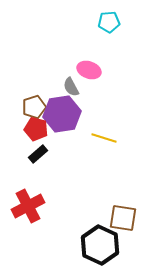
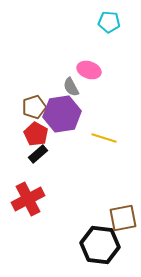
cyan pentagon: rotated 10 degrees clockwise
red pentagon: moved 5 px down; rotated 15 degrees clockwise
red cross: moved 7 px up
brown square: rotated 20 degrees counterclockwise
black hexagon: rotated 18 degrees counterclockwise
